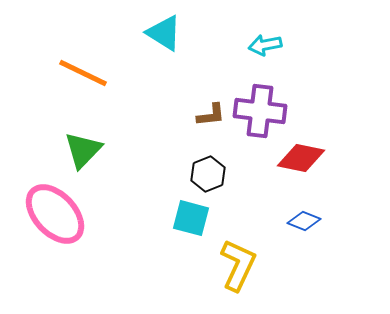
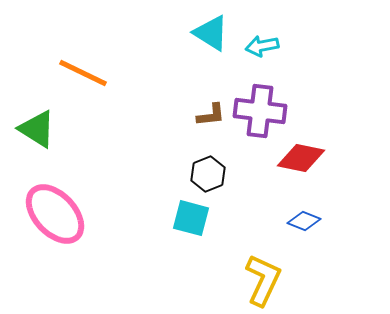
cyan triangle: moved 47 px right
cyan arrow: moved 3 px left, 1 px down
green triangle: moved 46 px left, 21 px up; rotated 42 degrees counterclockwise
yellow L-shape: moved 25 px right, 15 px down
